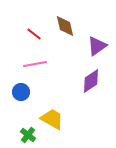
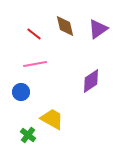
purple triangle: moved 1 px right, 17 px up
